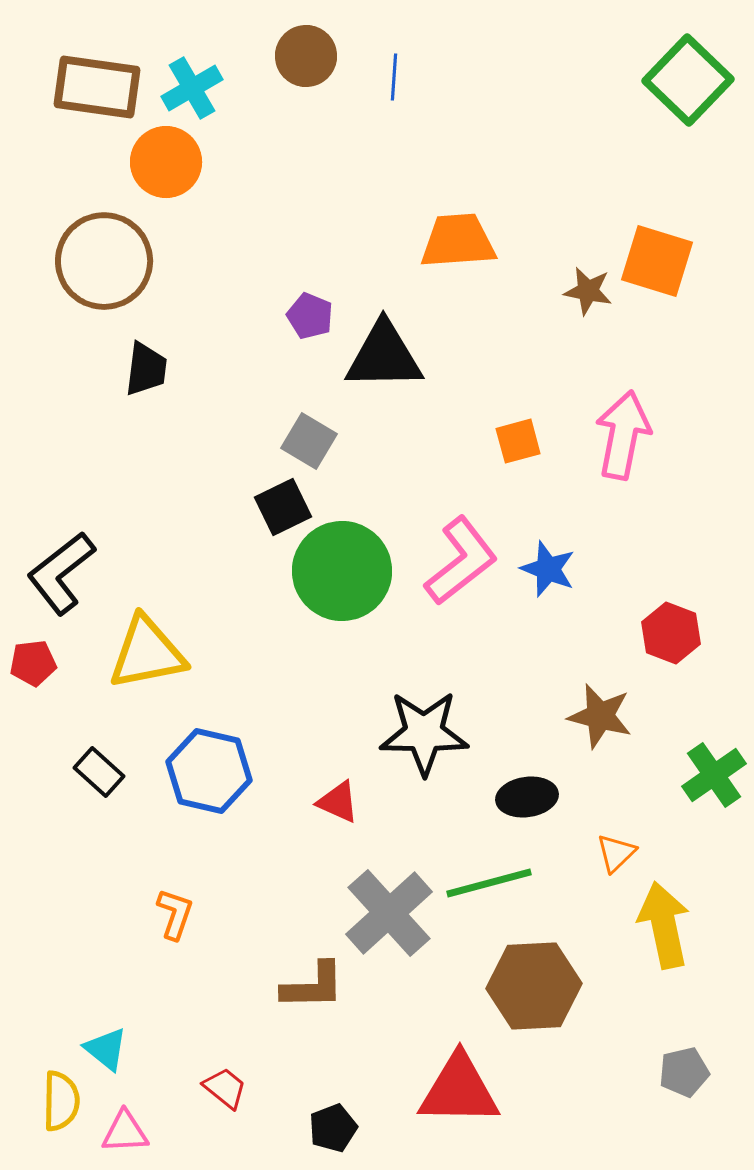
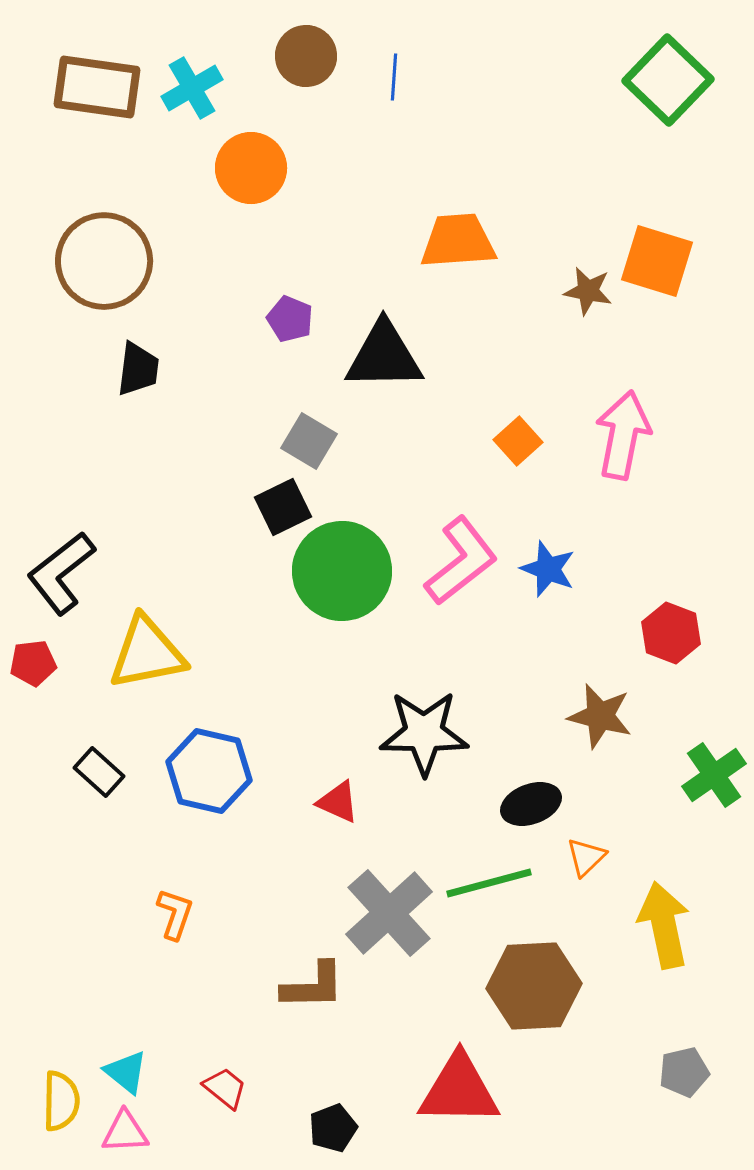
green square at (688, 80): moved 20 px left
orange circle at (166, 162): moved 85 px right, 6 px down
purple pentagon at (310, 316): moved 20 px left, 3 px down
black trapezoid at (146, 369): moved 8 px left
orange square at (518, 441): rotated 27 degrees counterclockwise
black ellipse at (527, 797): moved 4 px right, 7 px down; rotated 12 degrees counterclockwise
orange triangle at (616, 853): moved 30 px left, 4 px down
cyan triangle at (106, 1049): moved 20 px right, 23 px down
